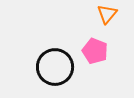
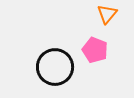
pink pentagon: moved 1 px up
